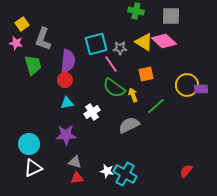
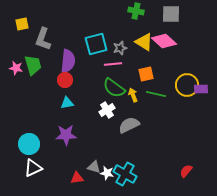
gray square: moved 2 px up
yellow square: rotated 24 degrees clockwise
pink star: moved 25 px down
gray star: rotated 16 degrees counterclockwise
pink line: moved 2 px right; rotated 60 degrees counterclockwise
green line: moved 12 px up; rotated 54 degrees clockwise
white cross: moved 15 px right, 2 px up
gray triangle: moved 19 px right, 5 px down
white star: moved 2 px down
